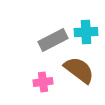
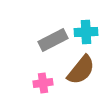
brown semicircle: moved 2 px right; rotated 92 degrees clockwise
pink cross: moved 1 px down
